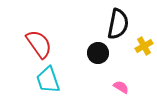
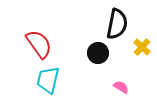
black semicircle: moved 1 px left
yellow cross: moved 2 px left, 1 px down; rotated 18 degrees counterclockwise
cyan trapezoid: rotated 32 degrees clockwise
